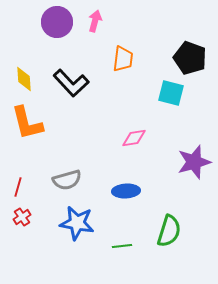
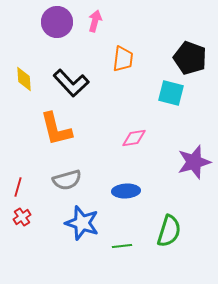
orange L-shape: moved 29 px right, 6 px down
blue star: moved 5 px right; rotated 8 degrees clockwise
